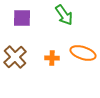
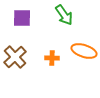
orange ellipse: moved 1 px right, 2 px up
